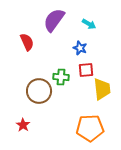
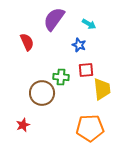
purple semicircle: moved 1 px up
blue star: moved 1 px left, 3 px up
brown circle: moved 3 px right, 2 px down
red star: rotated 16 degrees clockwise
